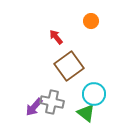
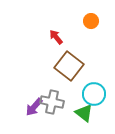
brown square: rotated 16 degrees counterclockwise
green triangle: moved 2 px left
